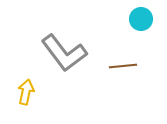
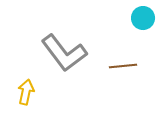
cyan circle: moved 2 px right, 1 px up
